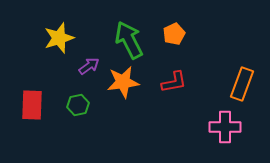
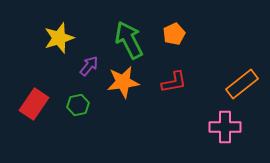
purple arrow: rotated 15 degrees counterclockwise
orange rectangle: rotated 32 degrees clockwise
red rectangle: moved 2 px right, 1 px up; rotated 32 degrees clockwise
